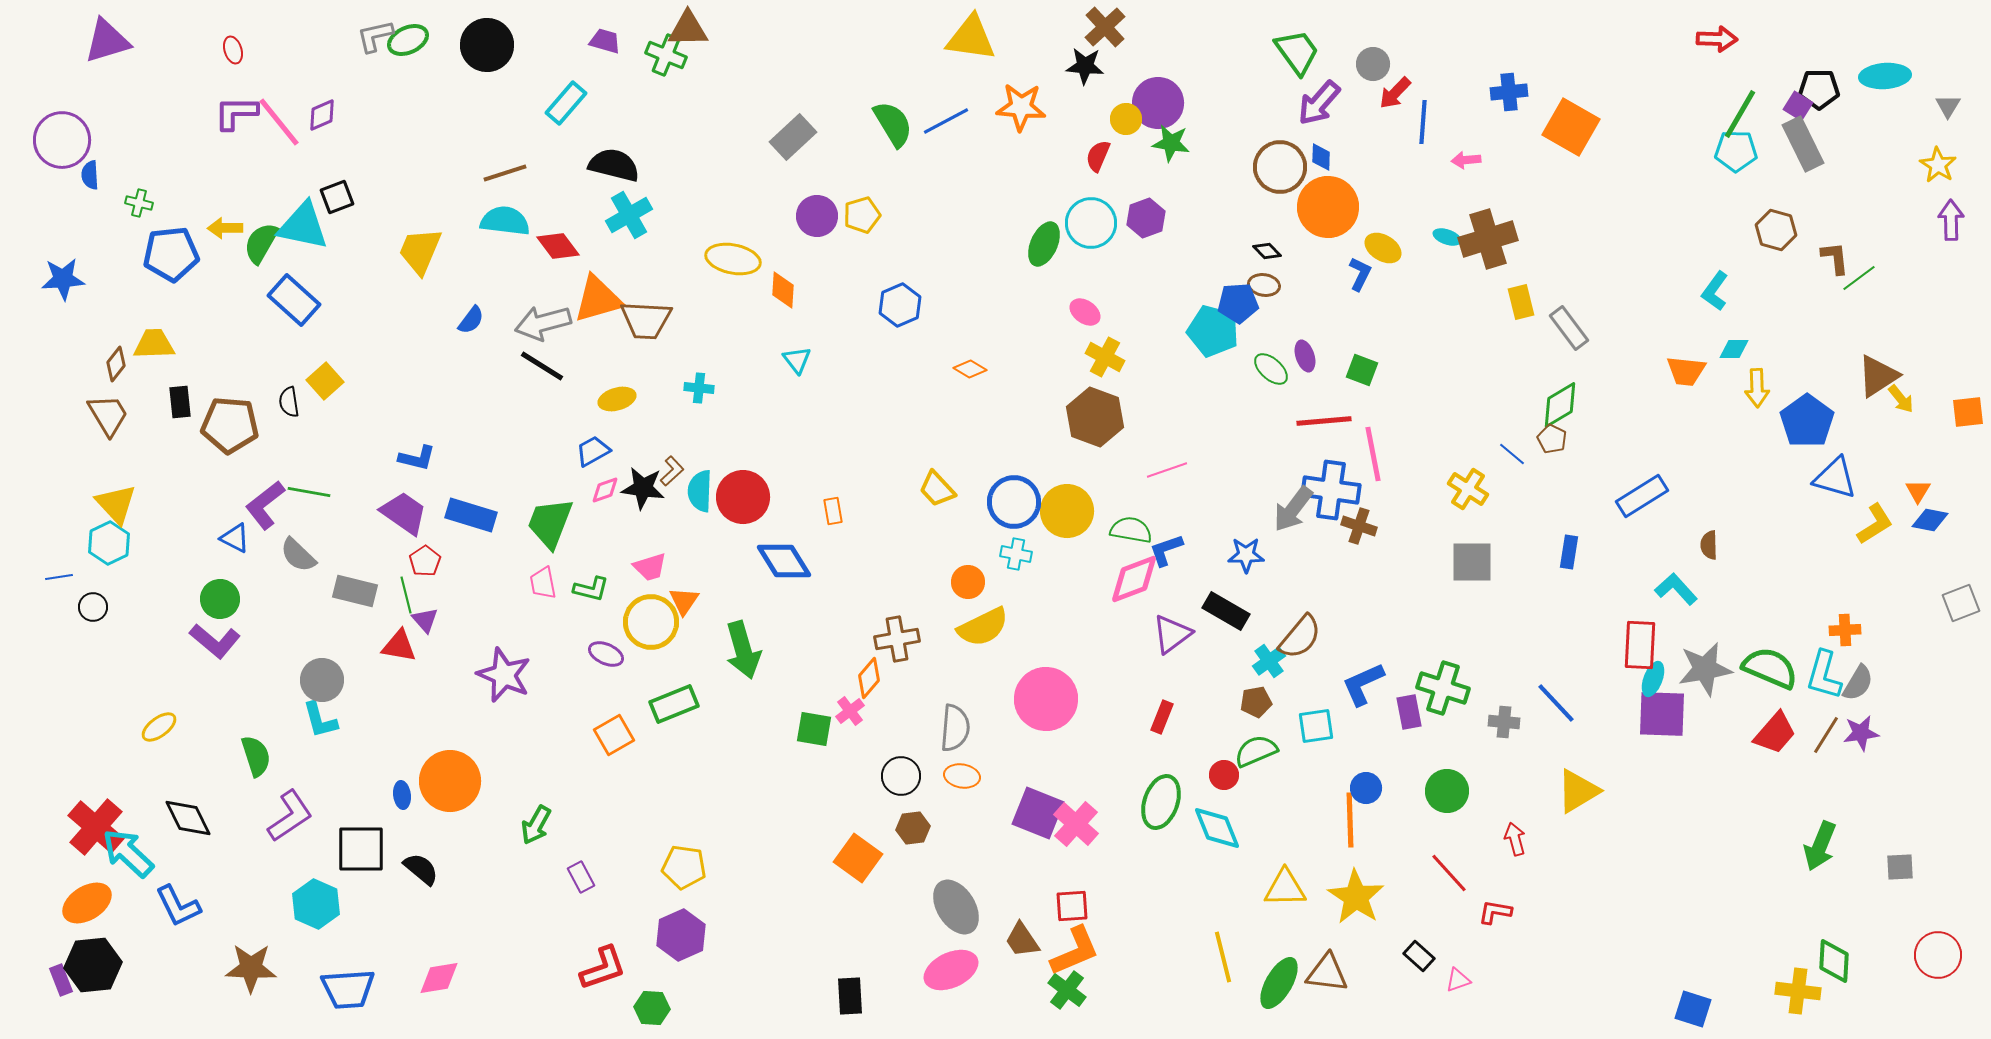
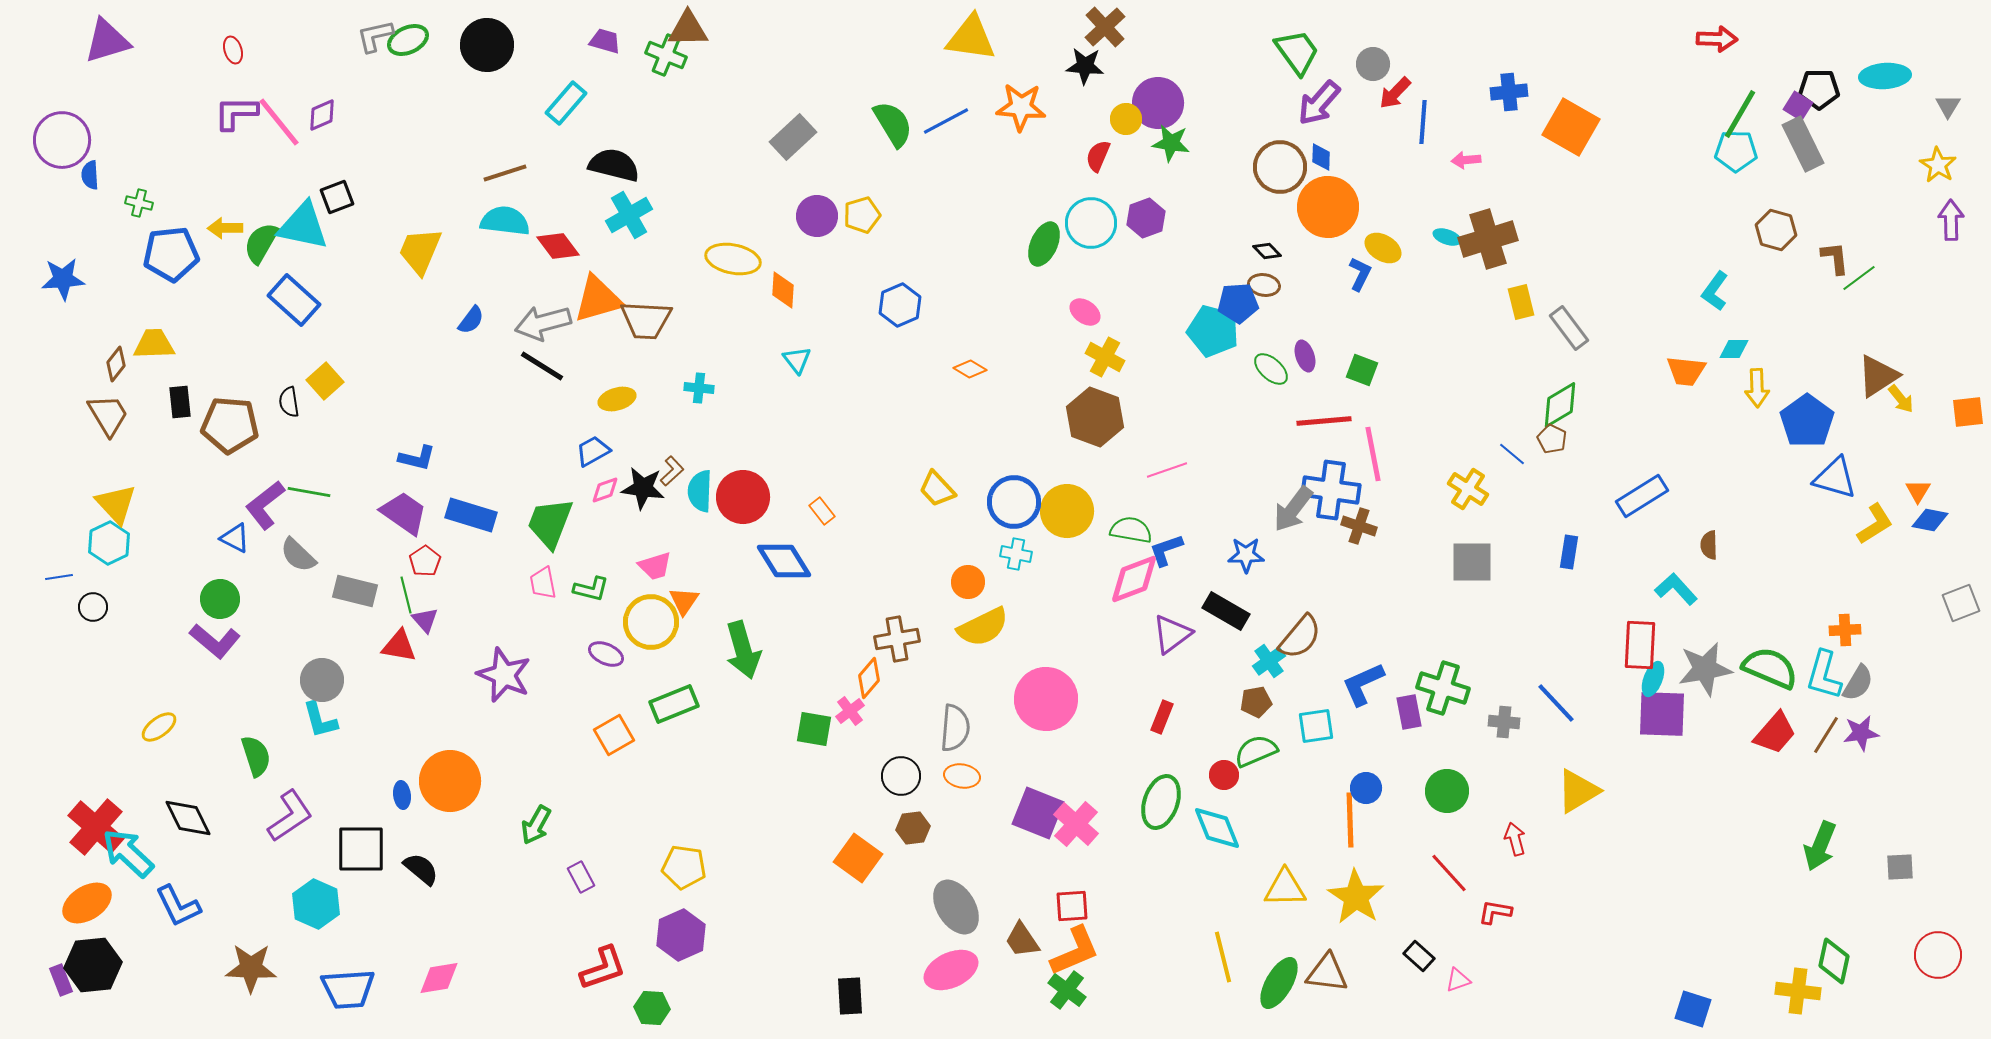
orange rectangle at (833, 511): moved 11 px left; rotated 28 degrees counterclockwise
pink trapezoid at (650, 567): moved 5 px right, 1 px up
green diamond at (1834, 961): rotated 9 degrees clockwise
